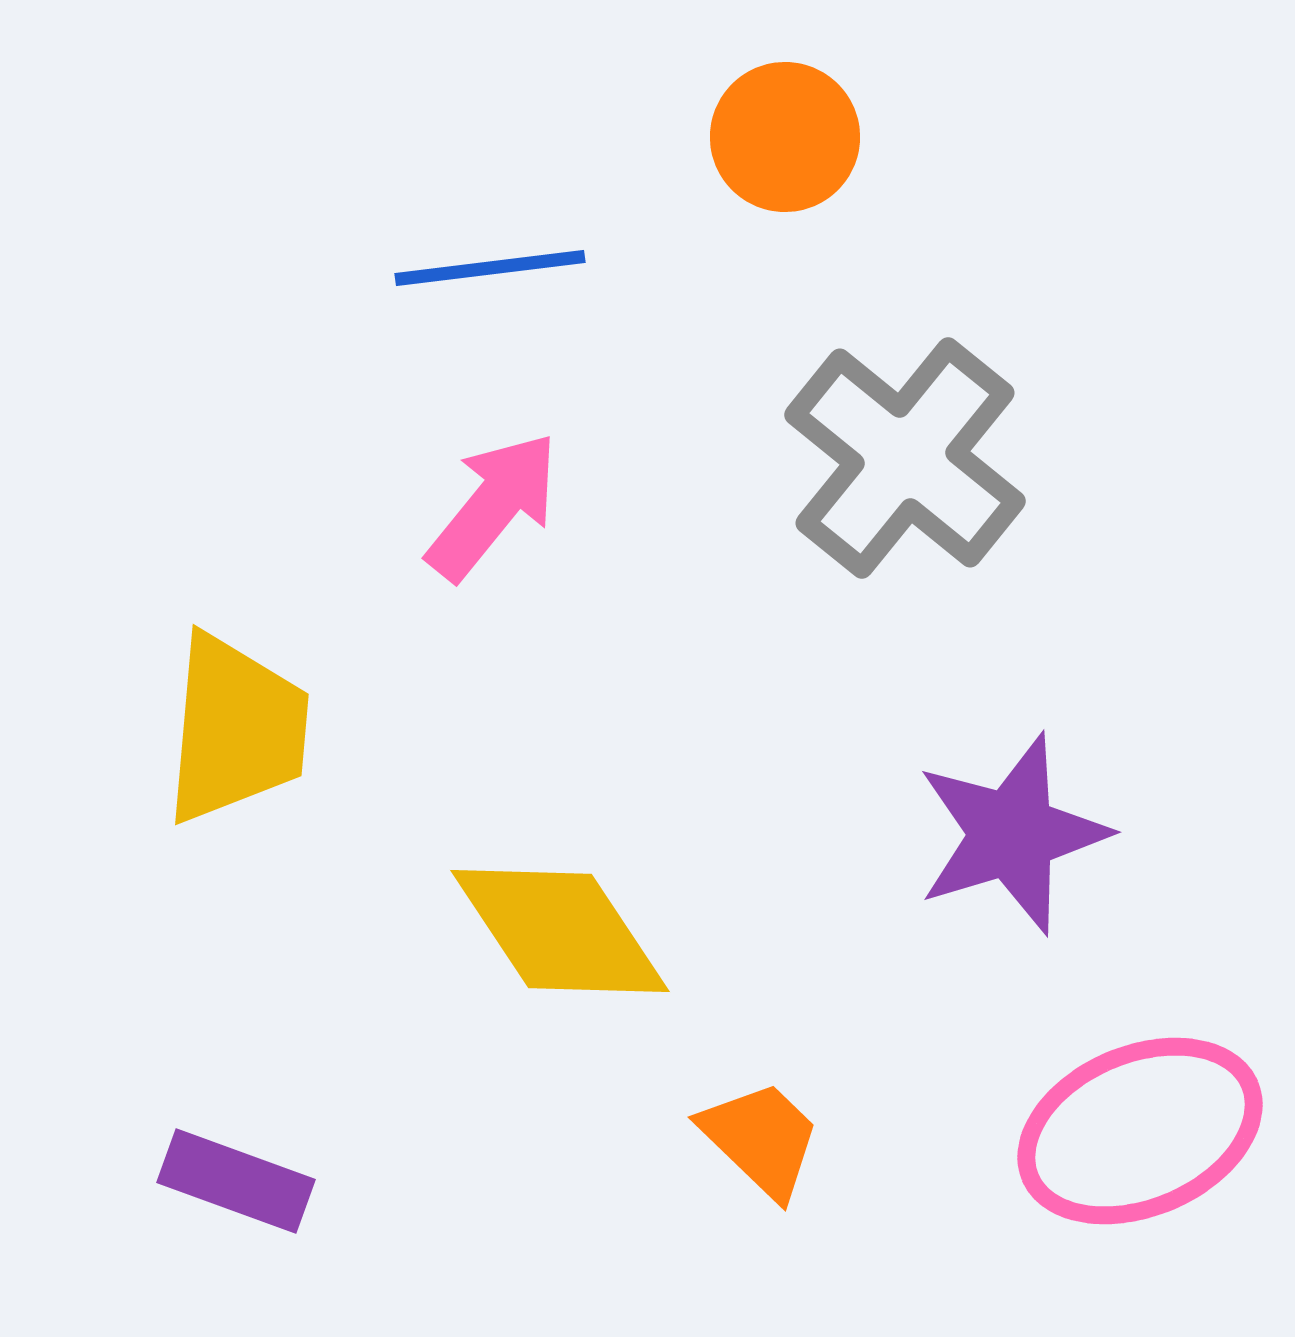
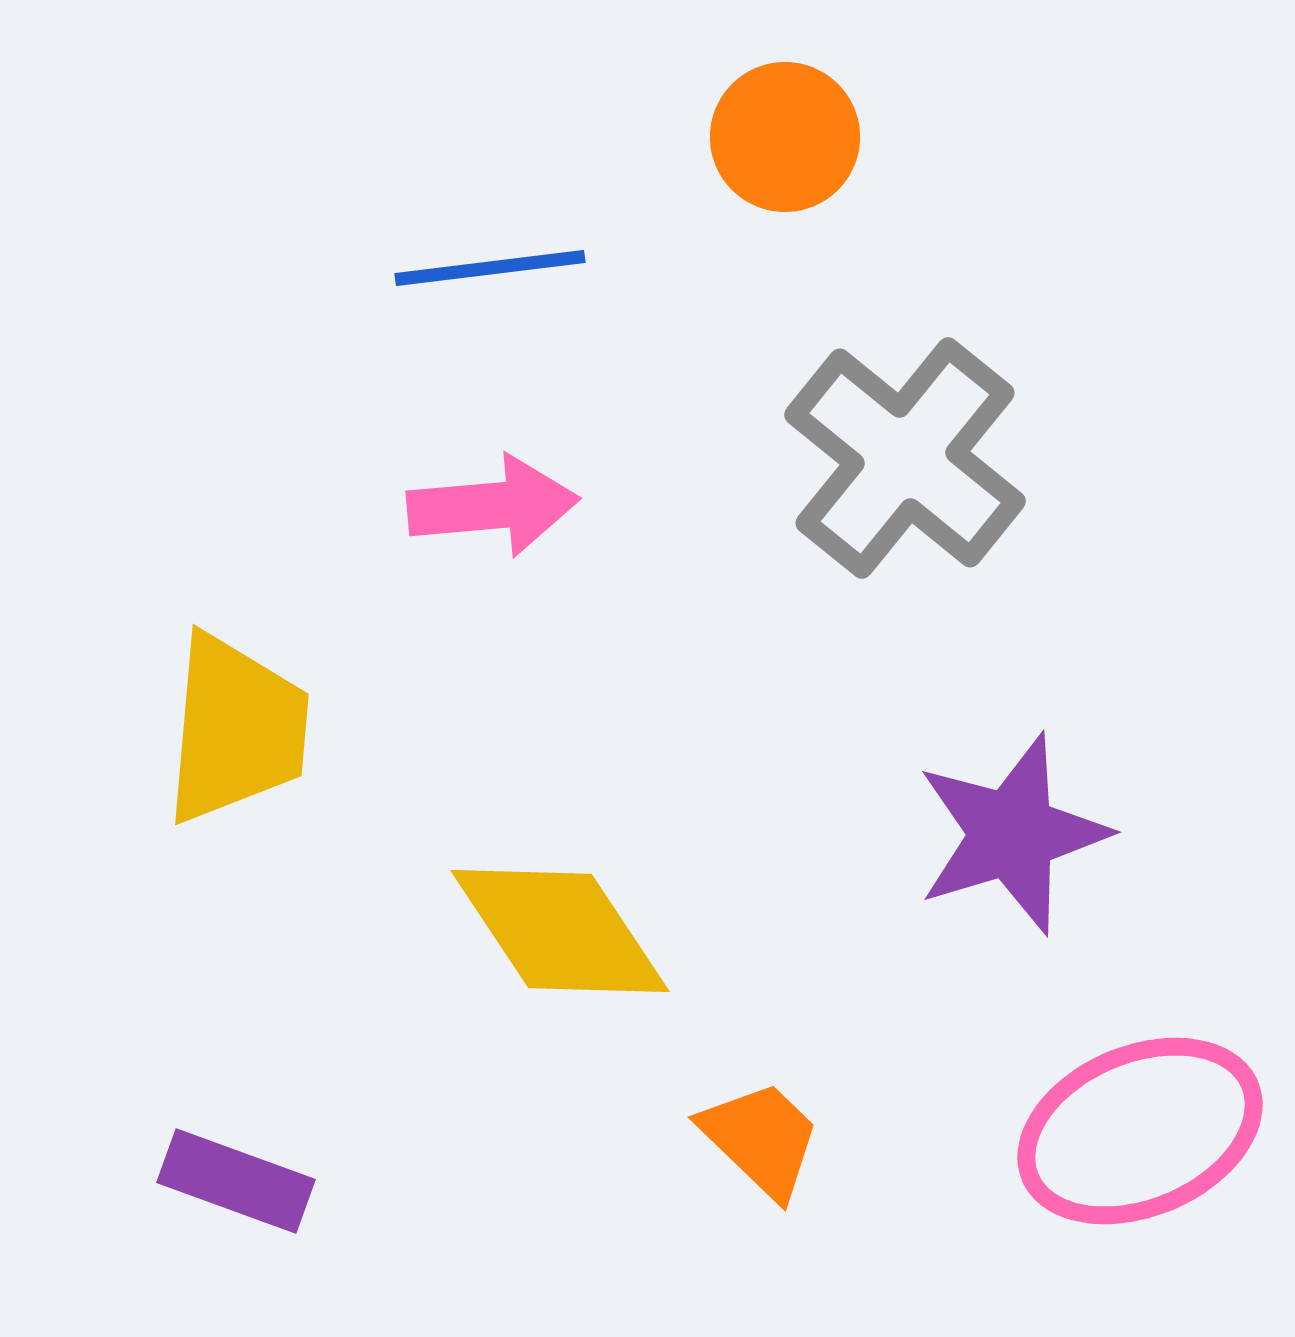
pink arrow: rotated 46 degrees clockwise
